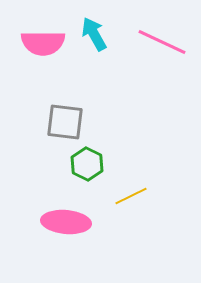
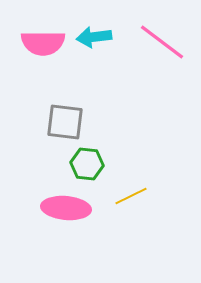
cyan arrow: moved 3 px down; rotated 68 degrees counterclockwise
pink line: rotated 12 degrees clockwise
green hexagon: rotated 20 degrees counterclockwise
pink ellipse: moved 14 px up
